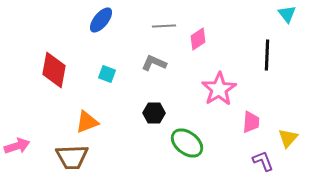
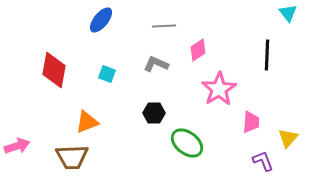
cyan triangle: moved 1 px right, 1 px up
pink diamond: moved 11 px down
gray L-shape: moved 2 px right, 1 px down
